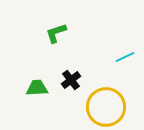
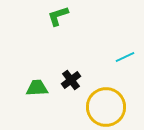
green L-shape: moved 2 px right, 17 px up
